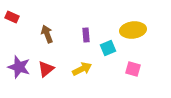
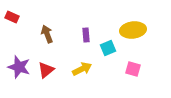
red triangle: moved 1 px down
